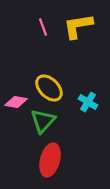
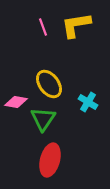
yellow L-shape: moved 2 px left, 1 px up
yellow ellipse: moved 4 px up; rotated 8 degrees clockwise
green triangle: moved 2 px up; rotated 8 degrees counterclockwise
